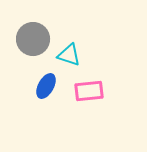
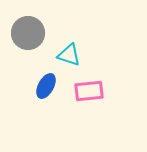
gray circle: moved 5 px left, 6 px up
